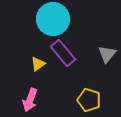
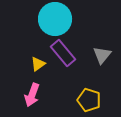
cyan circle: moved 2 px right
gray triangle: moved 5 px left, 1 px down
pink arrow: moved 2 px right, 5 px up
